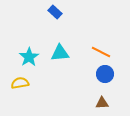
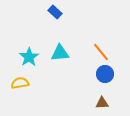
orange line: rotated 24 degrees clockwise
